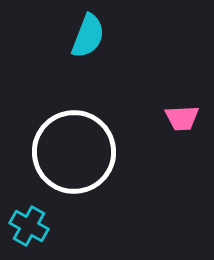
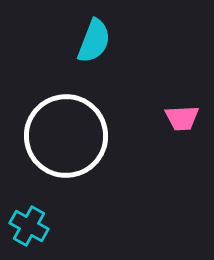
cyan semicircle: moved 6 px right, 5 px down
white circle: moved 8 px left, 16 px up
